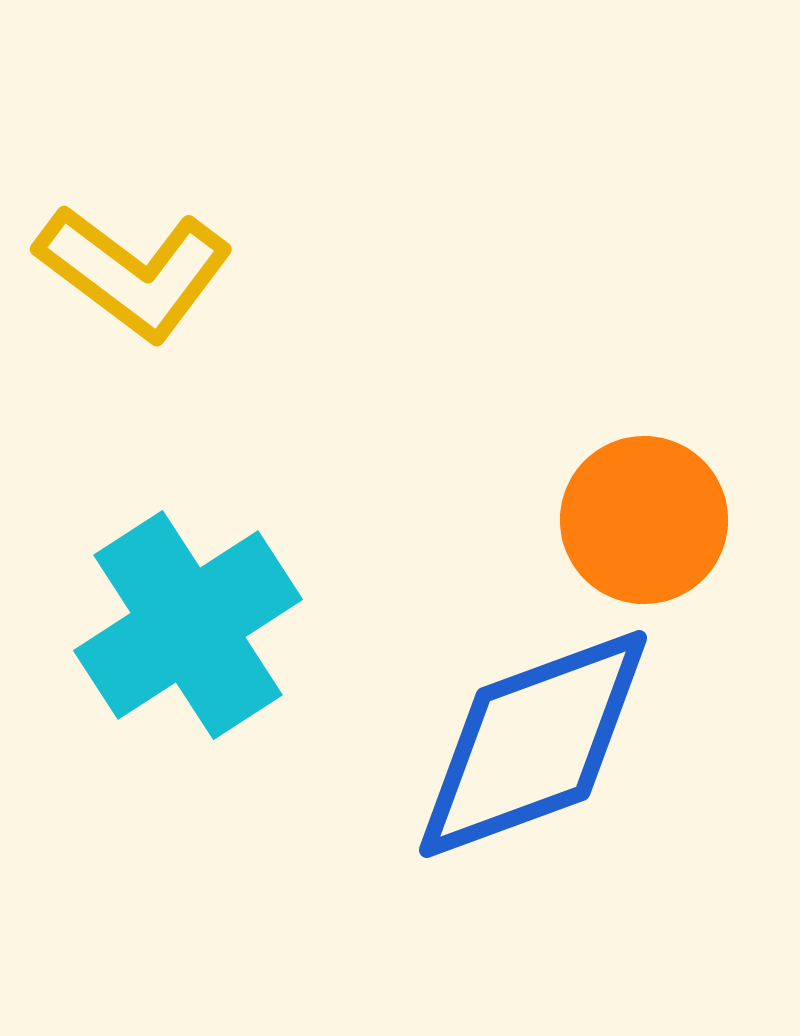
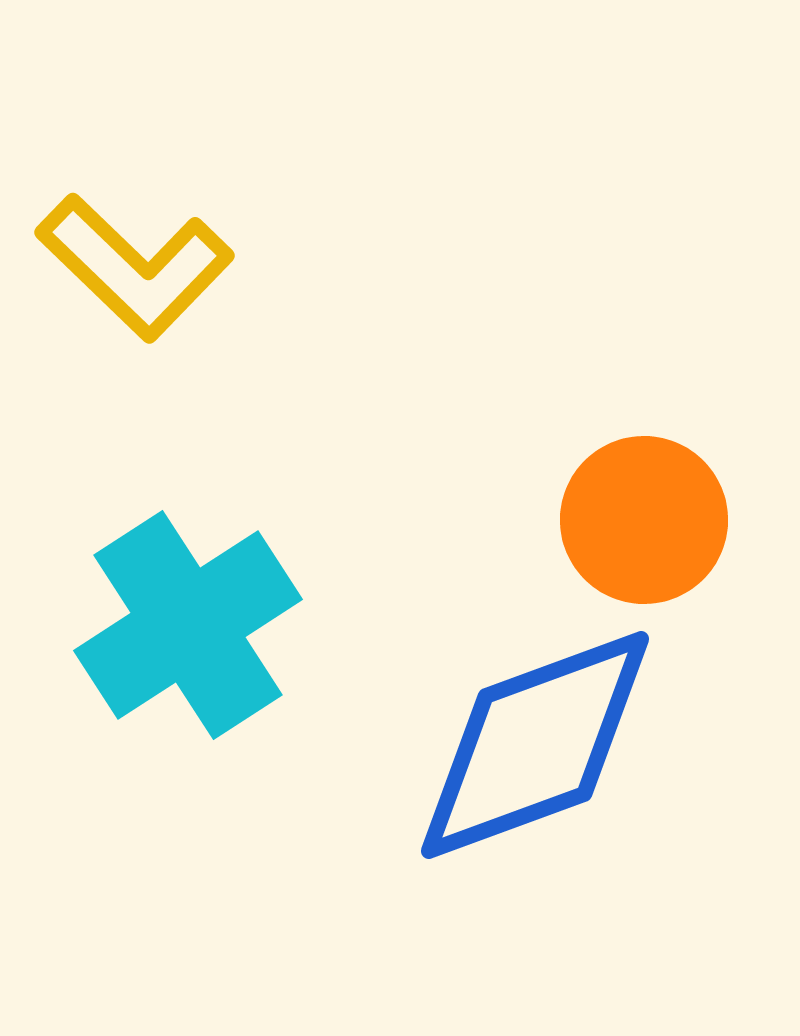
yellow L-shape: moved 1 px right, 5 px up; rotated 7 degrees clockwise
blue diamond: moved 2 px right, 1 px down
